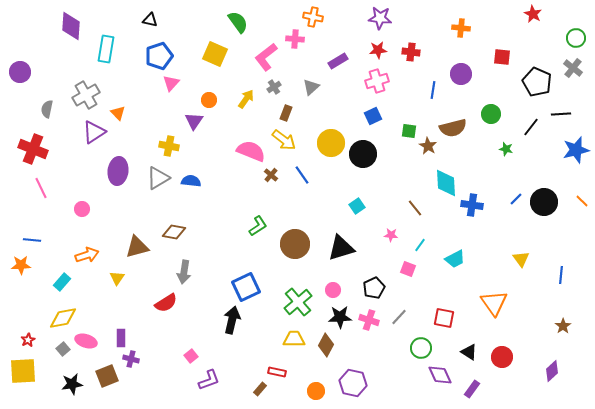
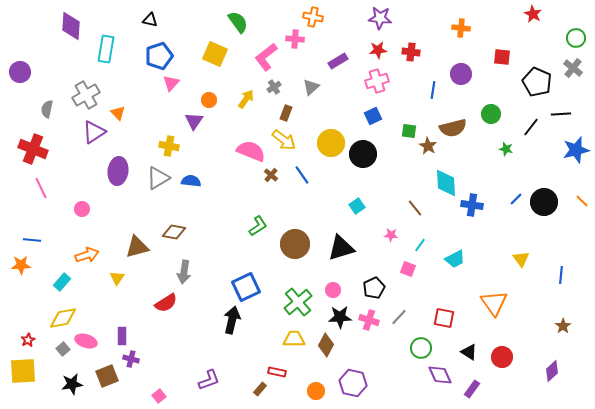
purple rectangle at (121, 338): moved 1 px right, 2 px up
pink square at (191, 356): moved 32 px left, 40 px down
